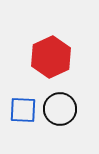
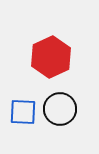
blue square: moved 2 px down
